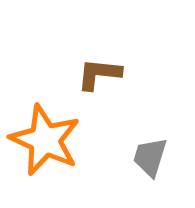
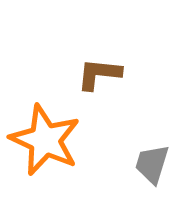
gray trapezoid: moved 2 px right, 7 px down
